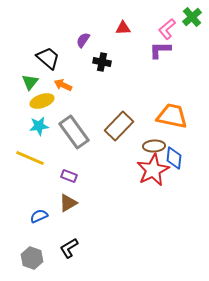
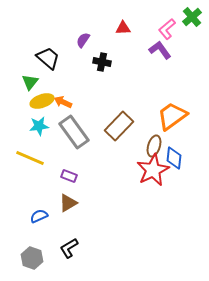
purple L-shape: rotated 55 degrees clockwise
orange arrow: moved 17 px down
orange trapezoid: rotated 48 degrees counterclockwise
brown ellipse: rotated 70 degrees counterclockwise
